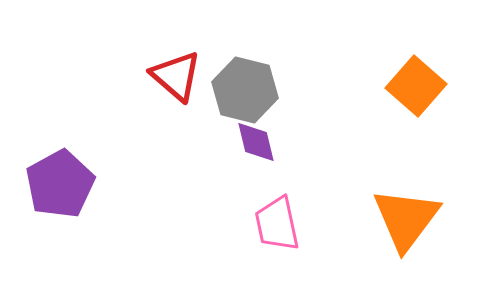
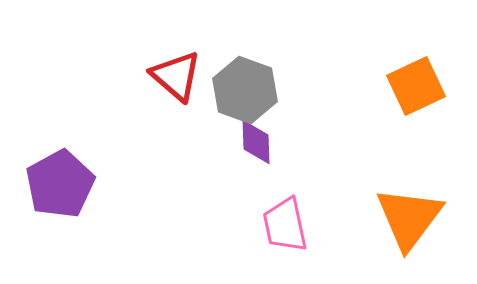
orange square: rotated 24 degrees clockwise
gray hexagon: rotated 6 degrees clockwise
purple diamond: rotated 12 degrees clockwise
orange triangle: moved 3 px right, 1 px up
pink trapezoid: moved 8 px right, 1 px down
